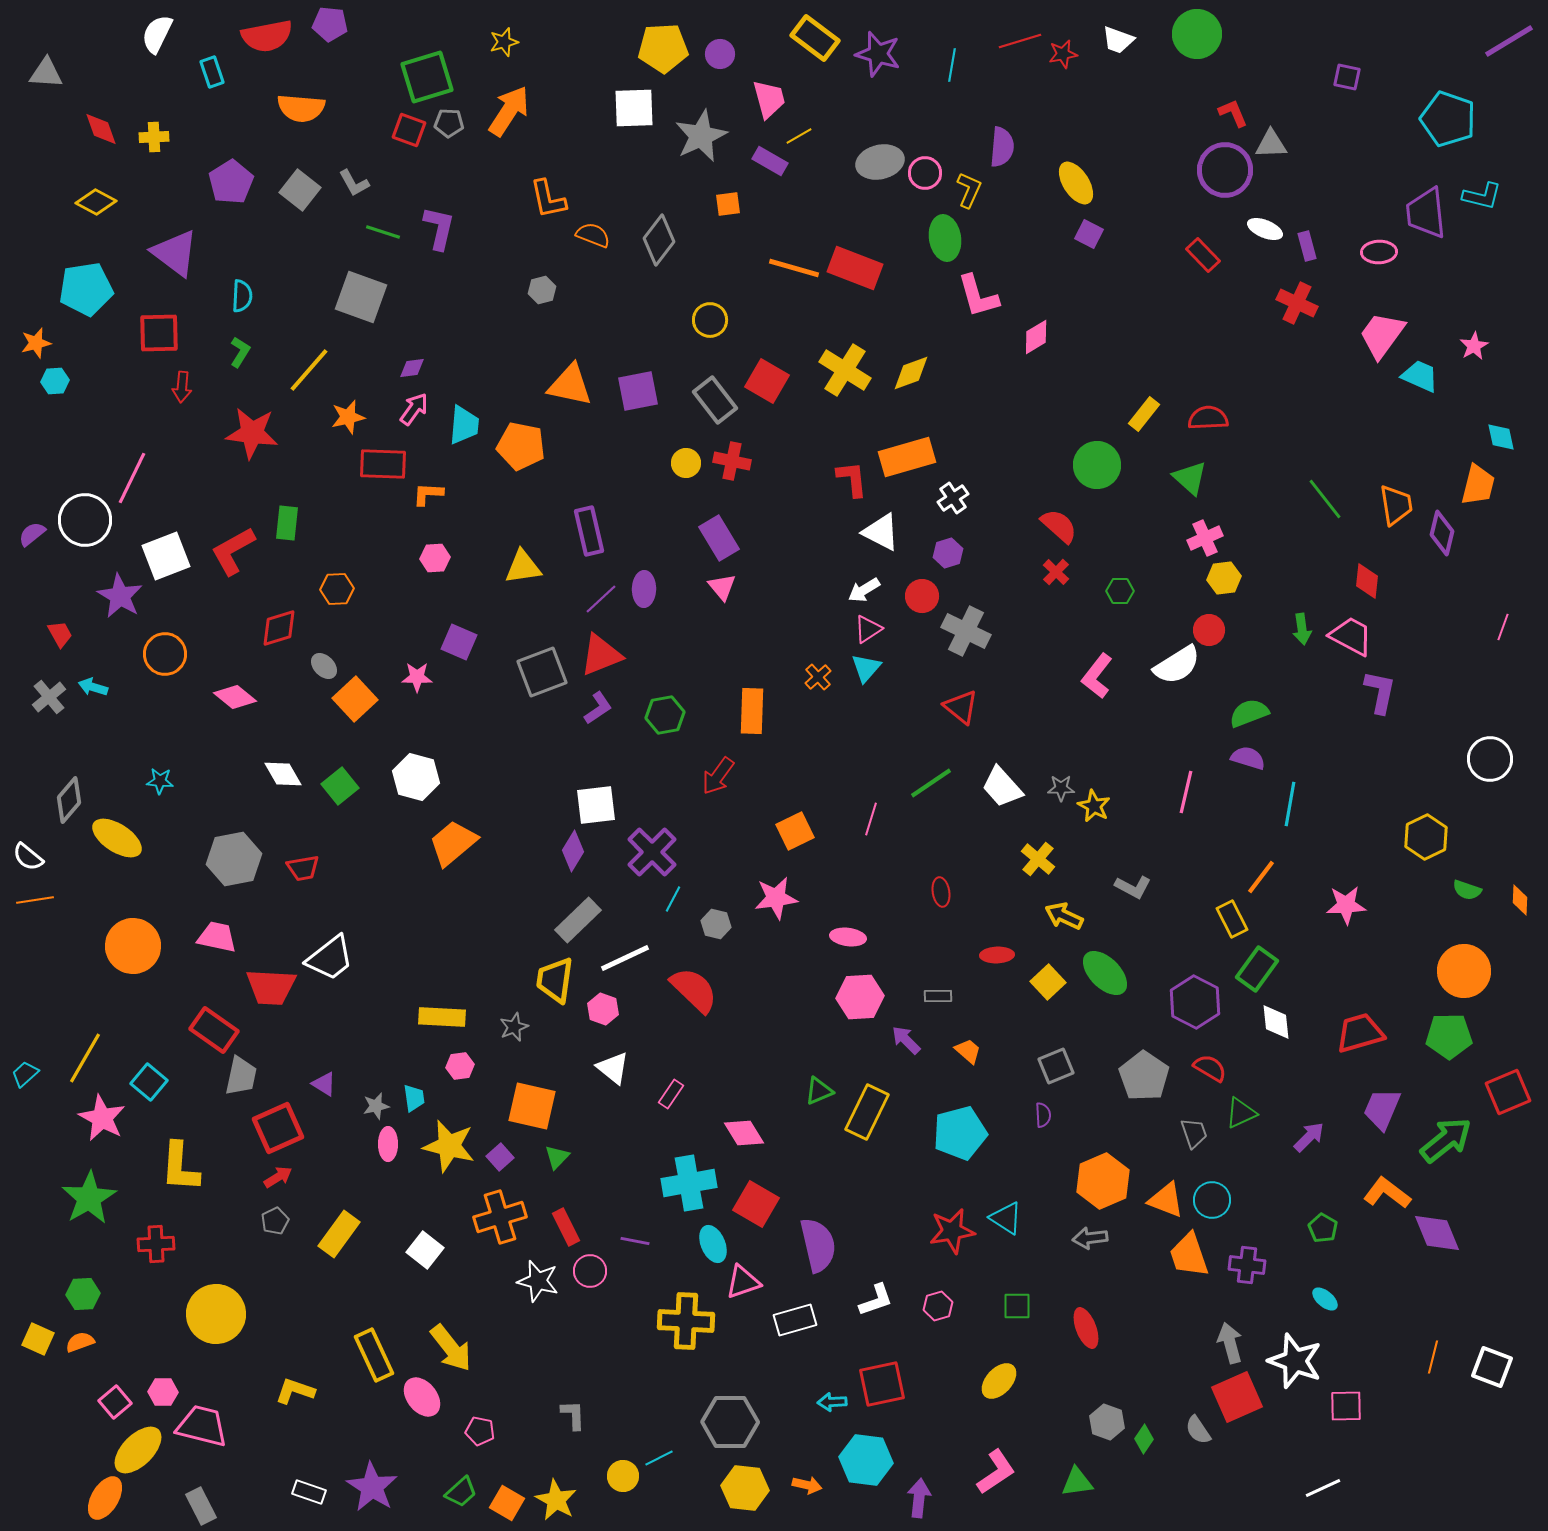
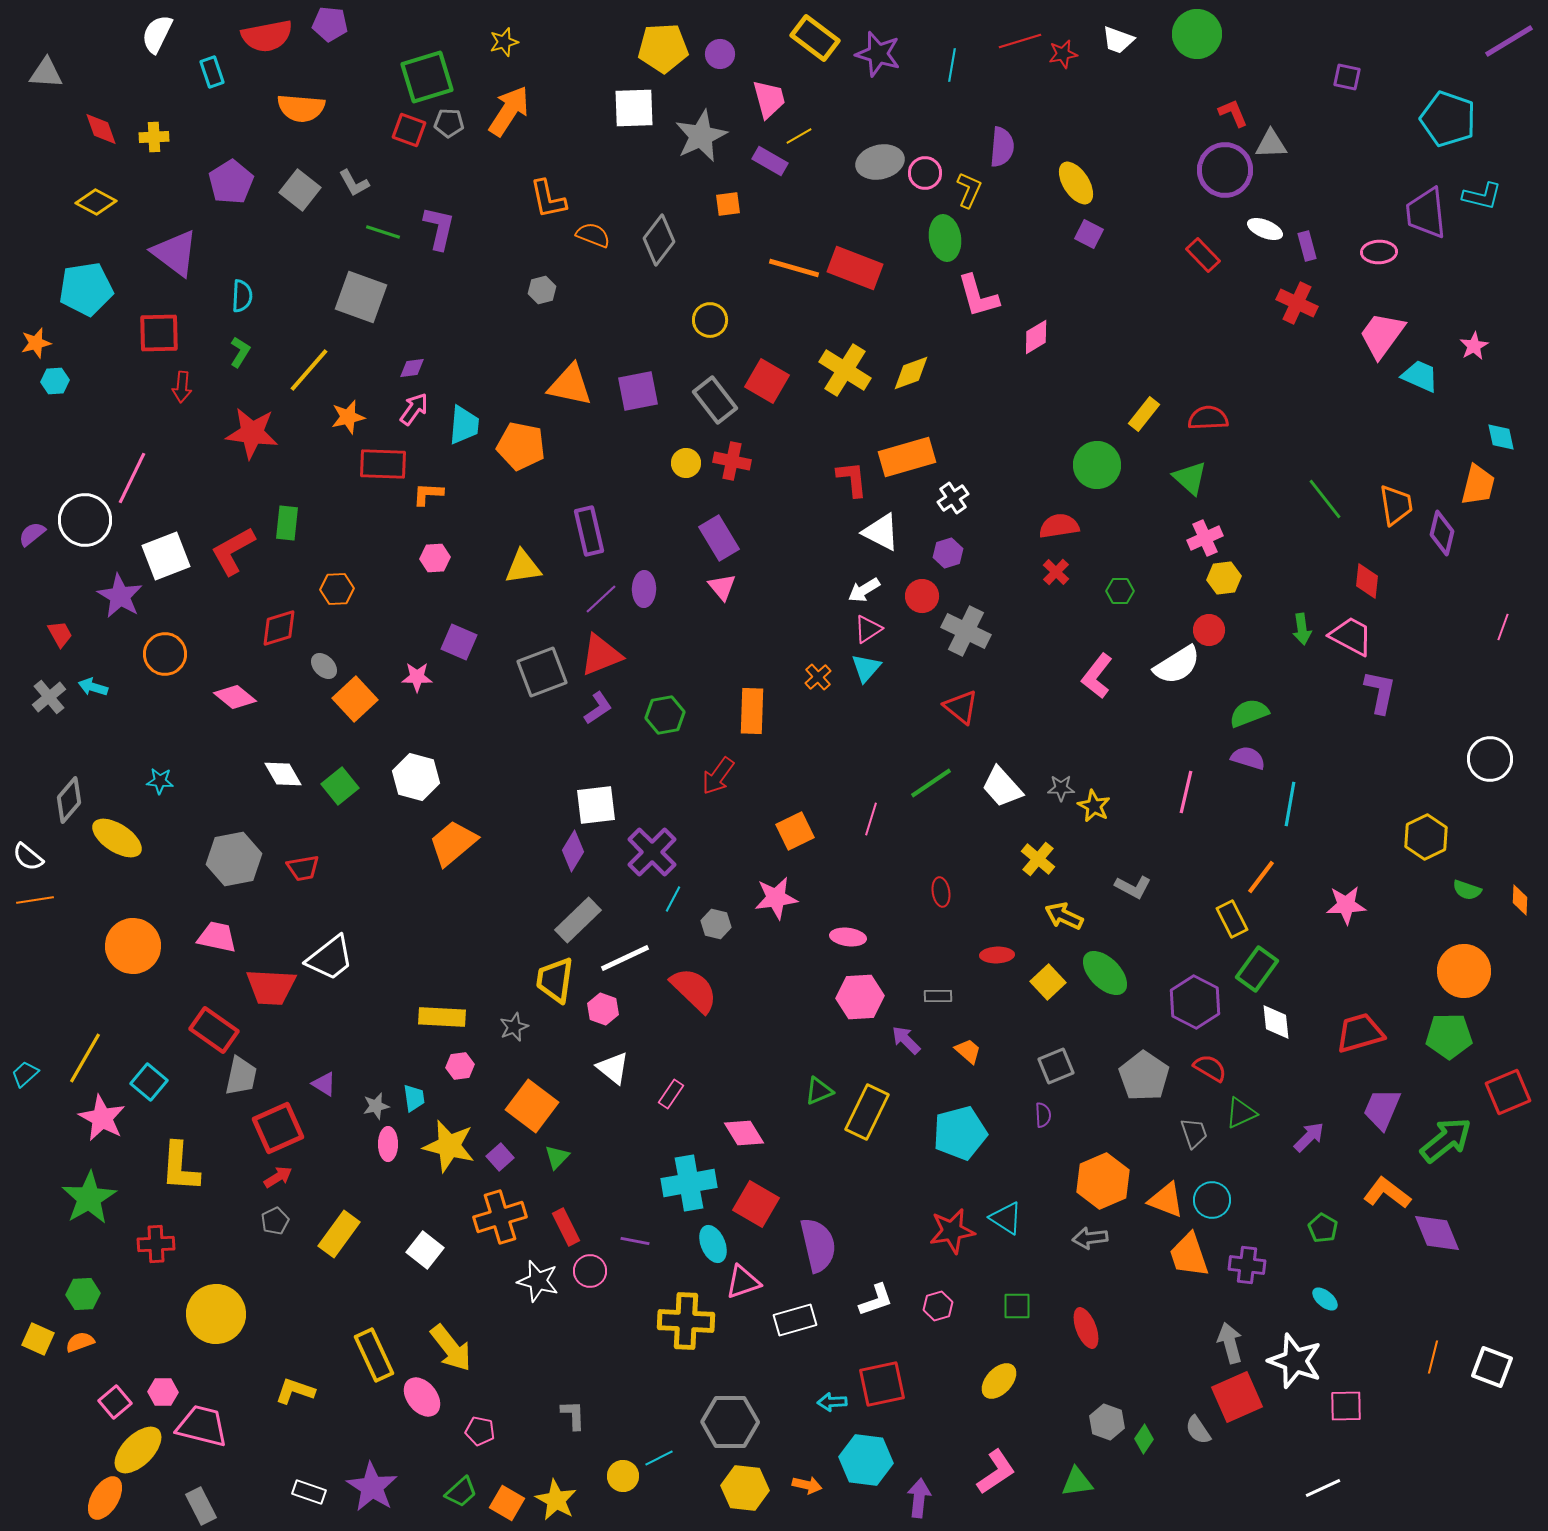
red semicircle at (1059, 526): rotated 51 degrees counterclockwise
orange square at (532, 1106): rotated 24 degrees clockwise
